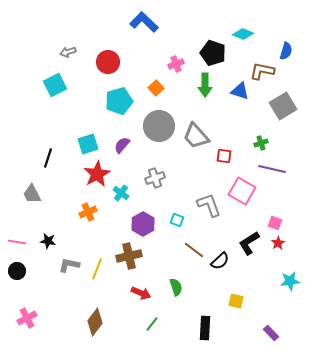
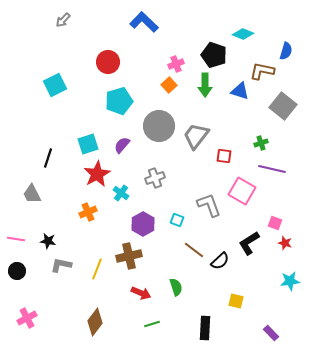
gray arrow at (68, 52): moved 5 px left, 32 px up; rotated 28 degrees counterclockwise
black pentagon at (213, 53): moved 1 px right, 2 px down
orange square at (156, 88): moved 13 px right, 3 px up
gray square at (283, 106): rotated 20 degrees counterclockwise
gray trapezoid at (196, 136): rotated 80 degrees clockwise
pink line at (17, 242): moved 1 px left, 3 px up
red star at (278, 243): moved 7 px right; rotated 24 degrees counterclockwise
gray L-shape at (69, 265): moved 8 px left
green line at (152, 324): rotated 35 degrees clockwise
